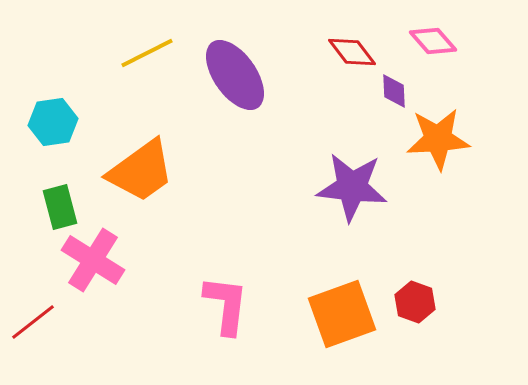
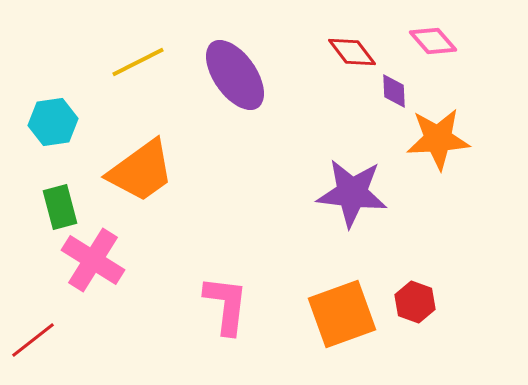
yellow line: moved 9 px left, 9 px down
purple star: moved 6 px down
red line: moved 18 px down
